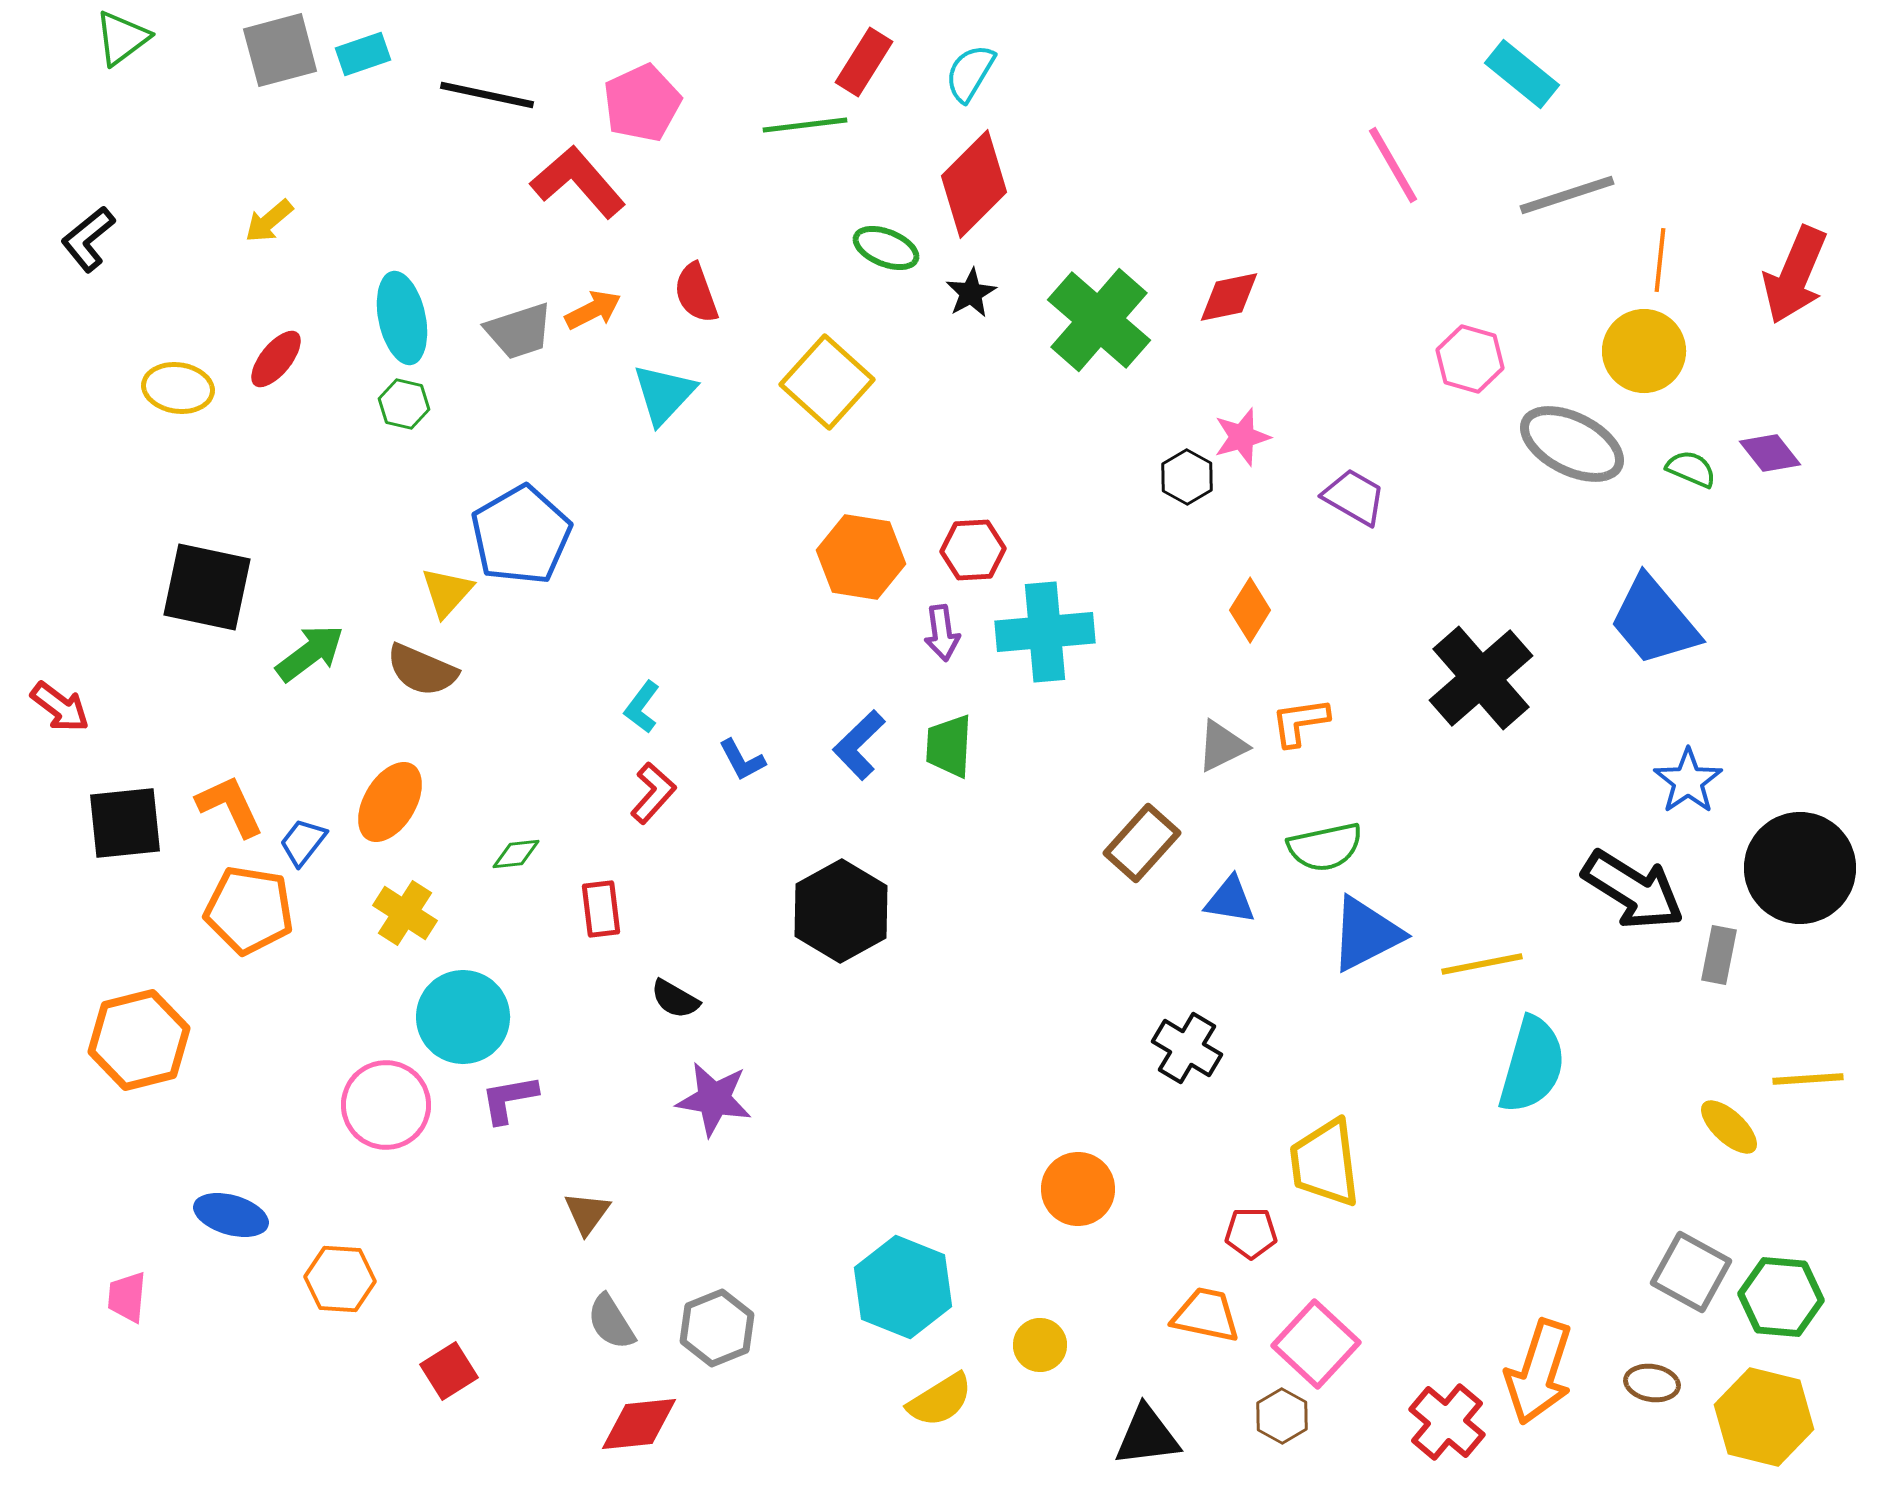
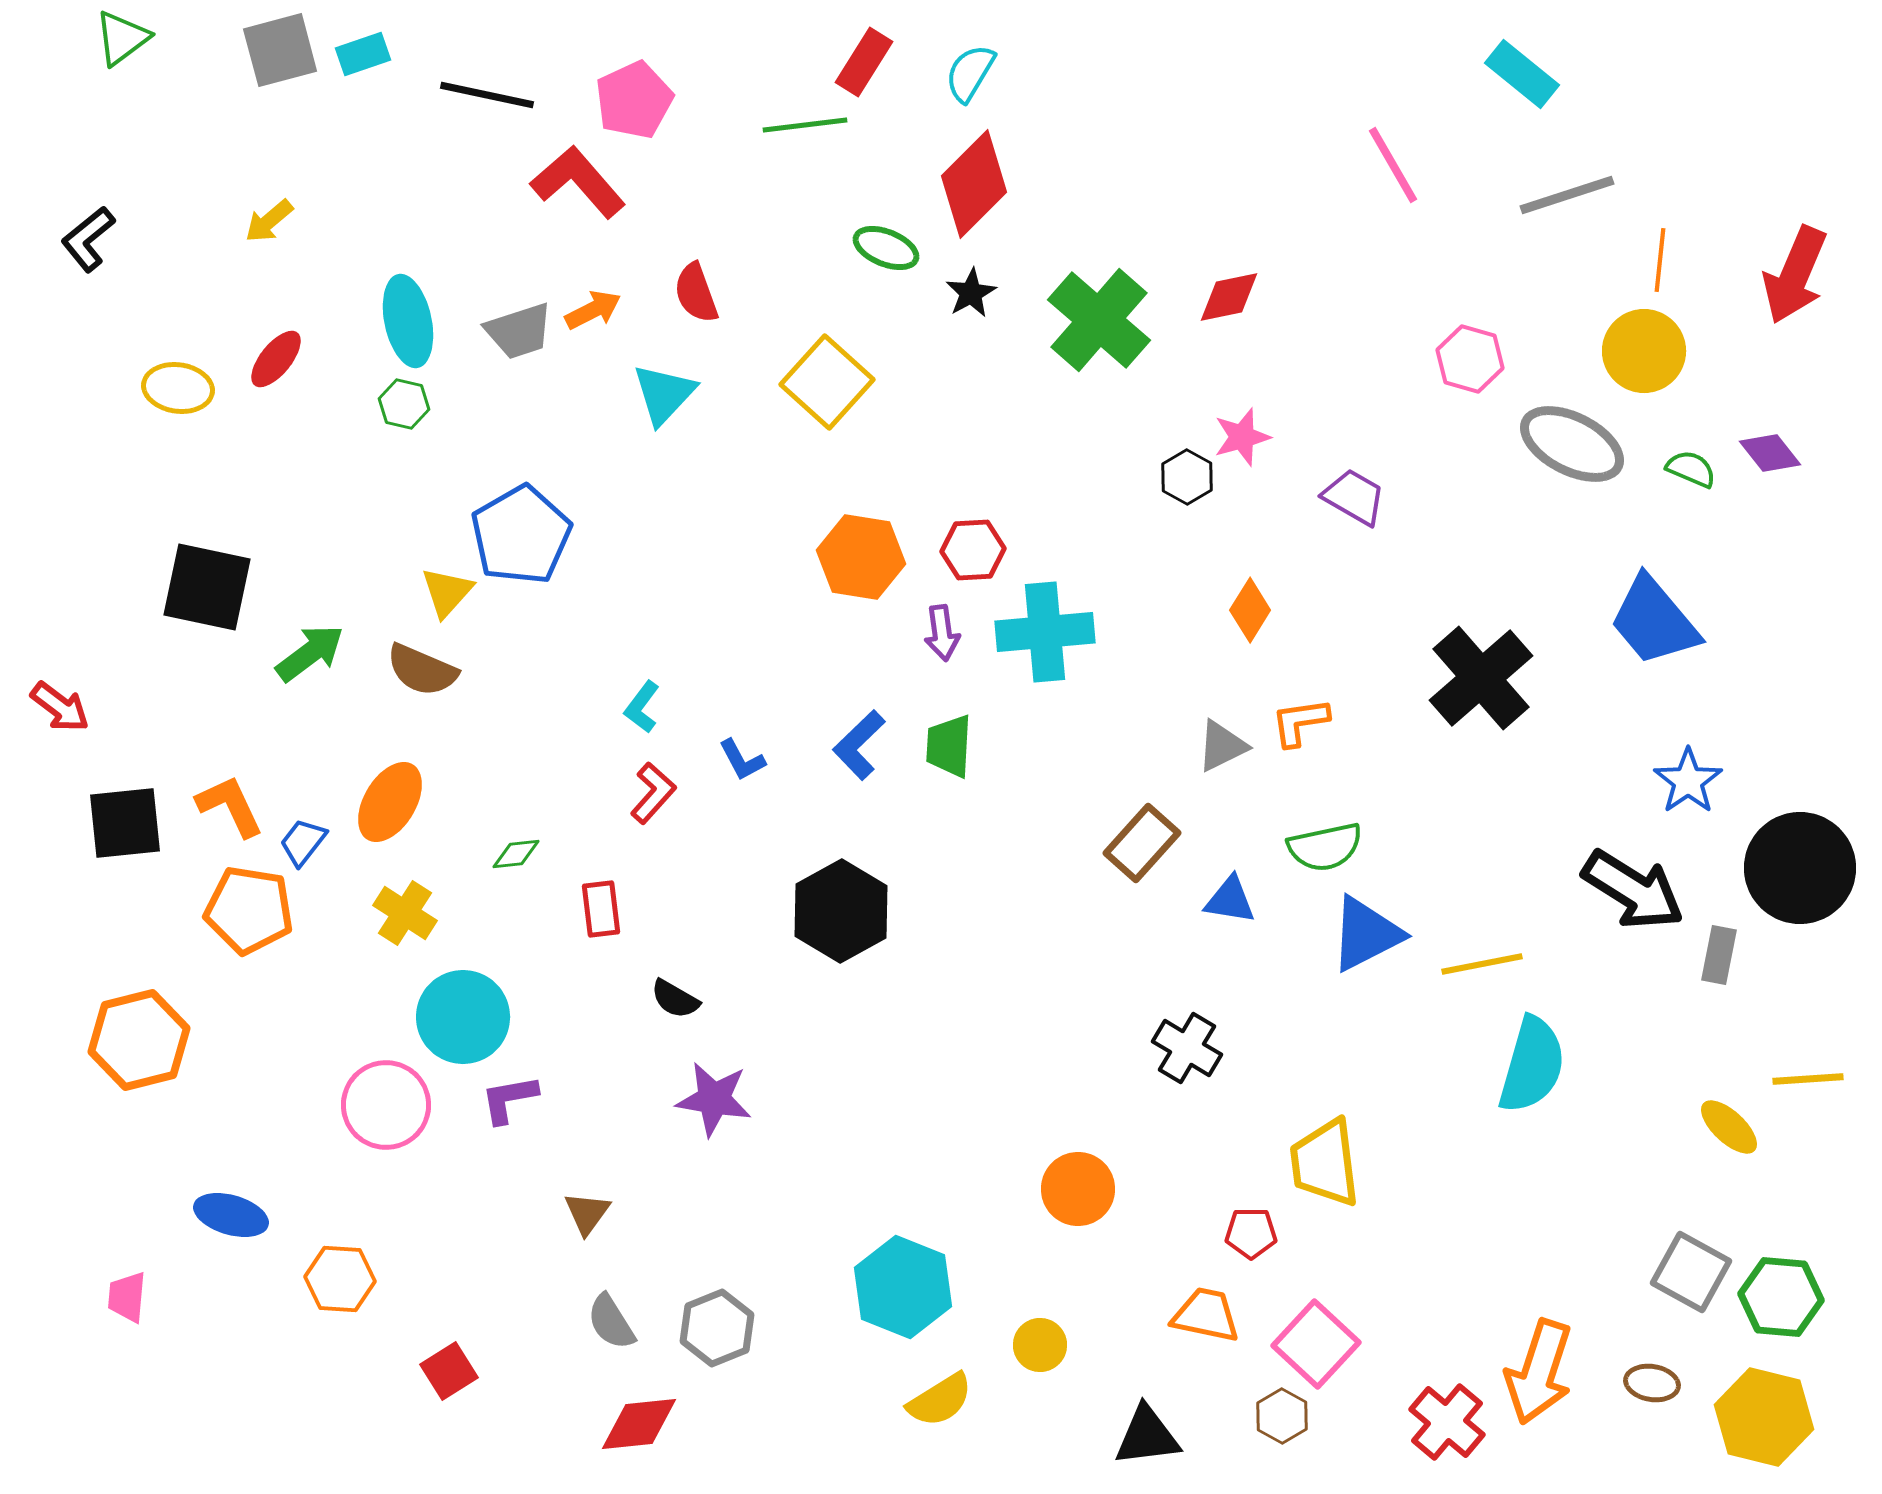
pink pentagon at (642, 103): moved 8 px left, 3 px up
cyan ellipse at (402, 318): moved 6 px right, 3 px down
